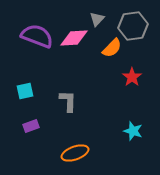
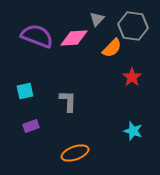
gray hexagon: rotated 16 degrees clockwise
